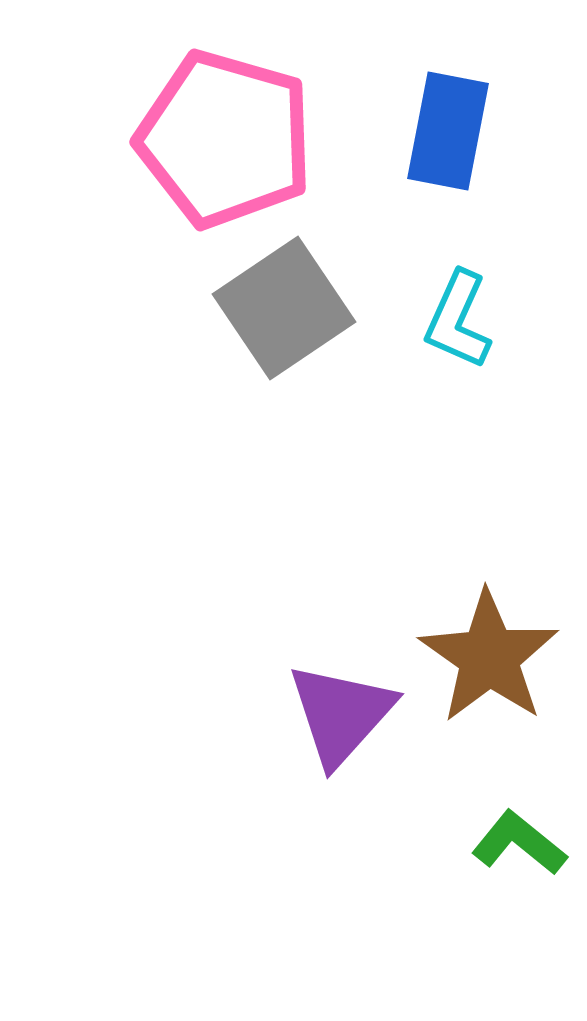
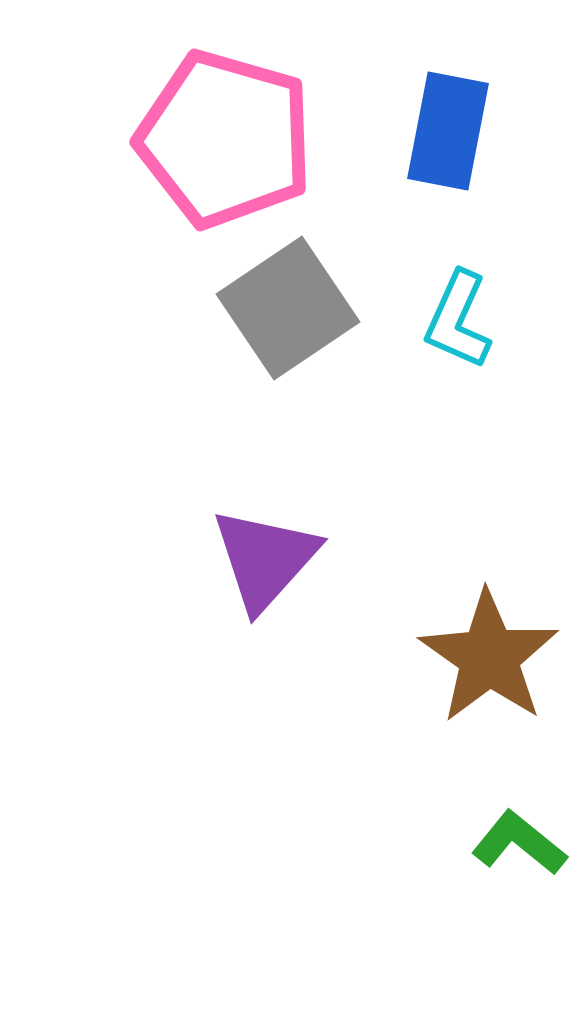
gray square: moved 4 px right
purple triangle: moved 76 px left, 155 px up
